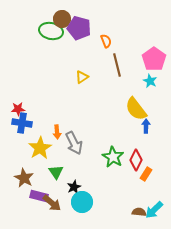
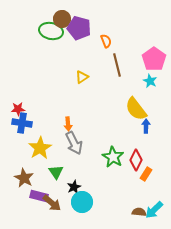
orange arrow: moved 11 px right, 8 px up
